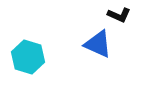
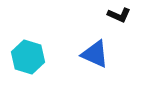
blue triangle: moved 3 px left, 10 px down
